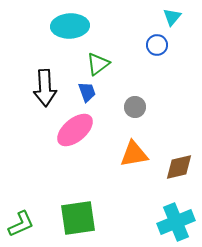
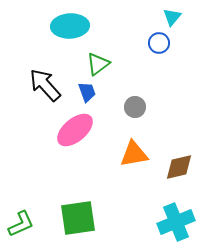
blue circle: moved 2 px right, 2 px up
black arrow: moved 3 px up; rotated 141 degrees clockwise
